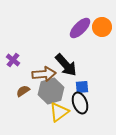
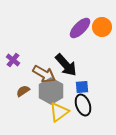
brown arrow: rotated 35 degrees clockwise
gray hexagon: rotated 15 degrees counterclockwise
black ellipse: moved 3 px right, 2 px down
